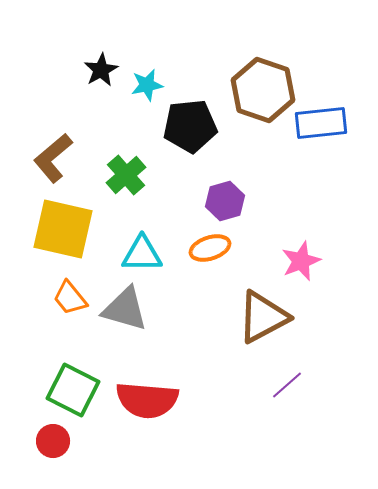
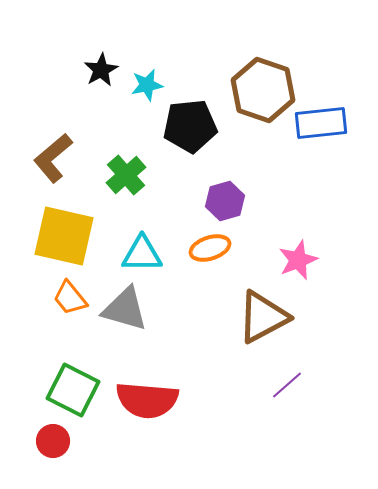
yellow square: moved 1 px right, 7 px down
pink star: moved 3 px left, 1 px up
